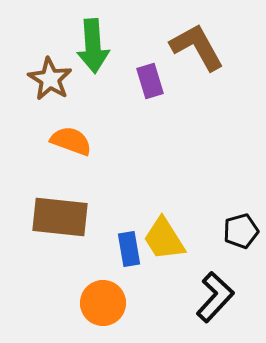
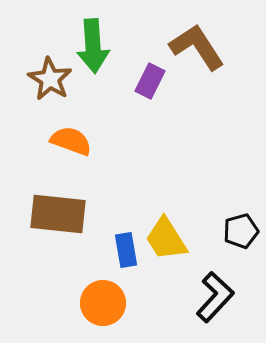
brown L-shape: rotated 4 degrees counterclockwise
purple rectangle: rotated 44 degrees clockwise
brown rectangle: moved 2 px left, 3 px up
yellow trapezoid: moved 2 px right
blue rectangle: moved 3 px left, 1 px down
